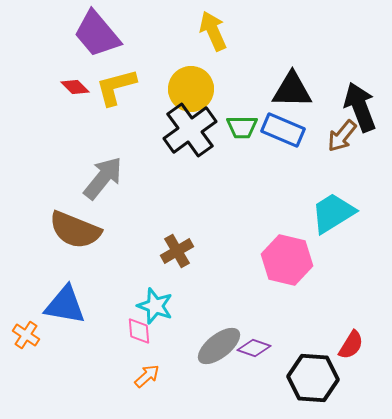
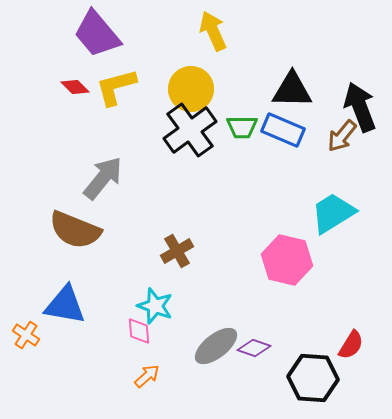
gray ellipse: moved 3 px left
